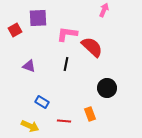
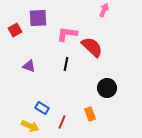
blue rectangle: moved 6 px down
red line: moved 2 px left, 1 px down; rotated 72 degrees counterclockwise
